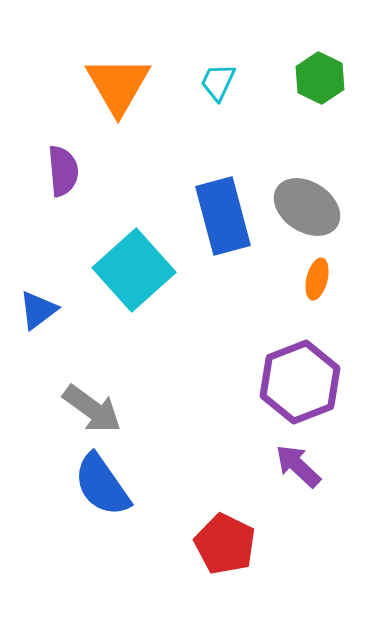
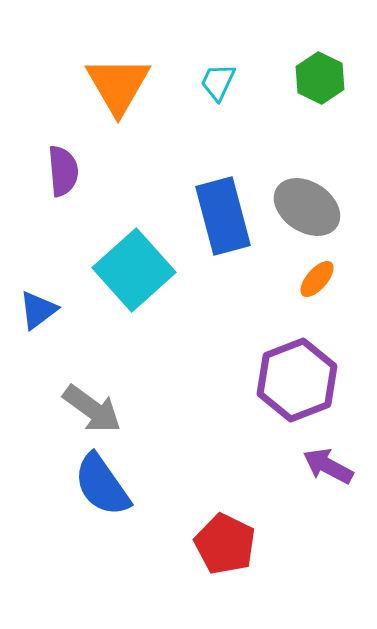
orange ellipse: rotated 27 degrees clockwise
purple hexagon: moved 3 px left, 2 px up
purple arrow: moved 30 px right; rotated 15 degrees counterclockwise
